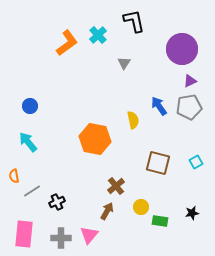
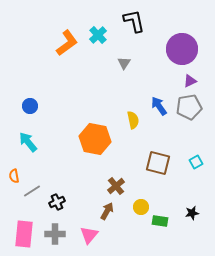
gray cross: moved 6 px left, 4 px up
